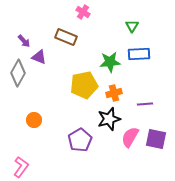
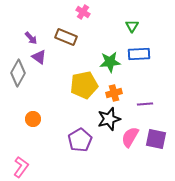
purple arrow: moved 7 px right, 3 px up
purple triangle: rotated 14 degrees clockwise
orange circle: moved 1 px left, 1 px up
